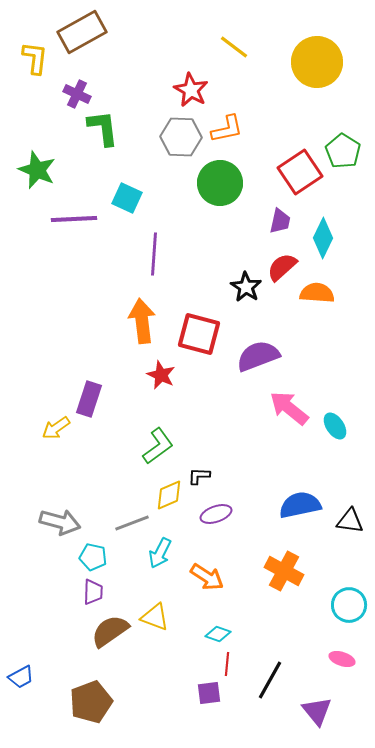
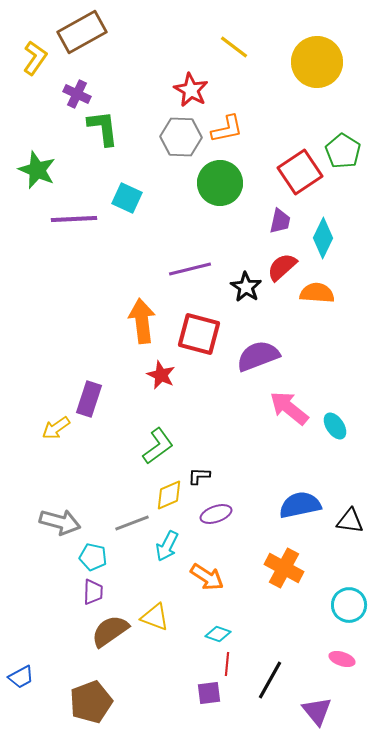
yellow L-shape at (35, 58): rotated 28 degrees clockwise
purple line at (154, 254): moved 36 px right, 15 px down; rotated 72 degrees clockwise
cyan arrow at (160, 553): moved 7 px right, 7 px up
orange cross at (284, 571): moved 3 px up
